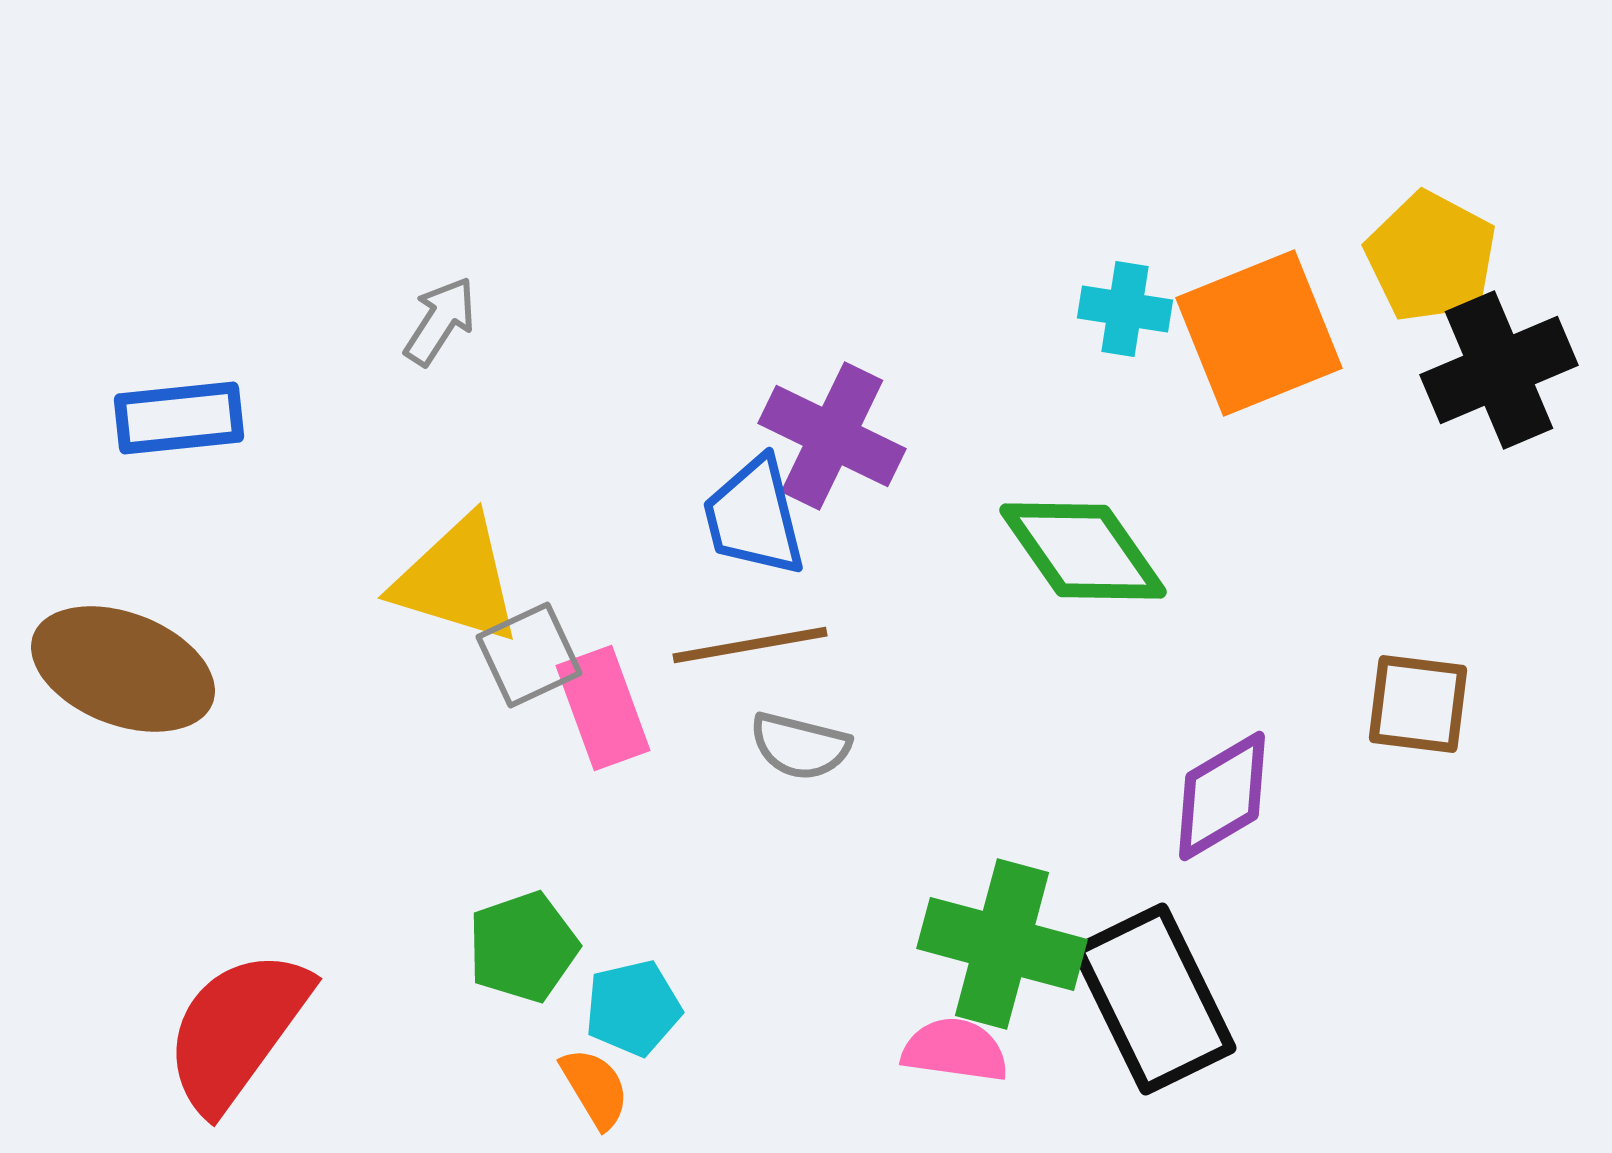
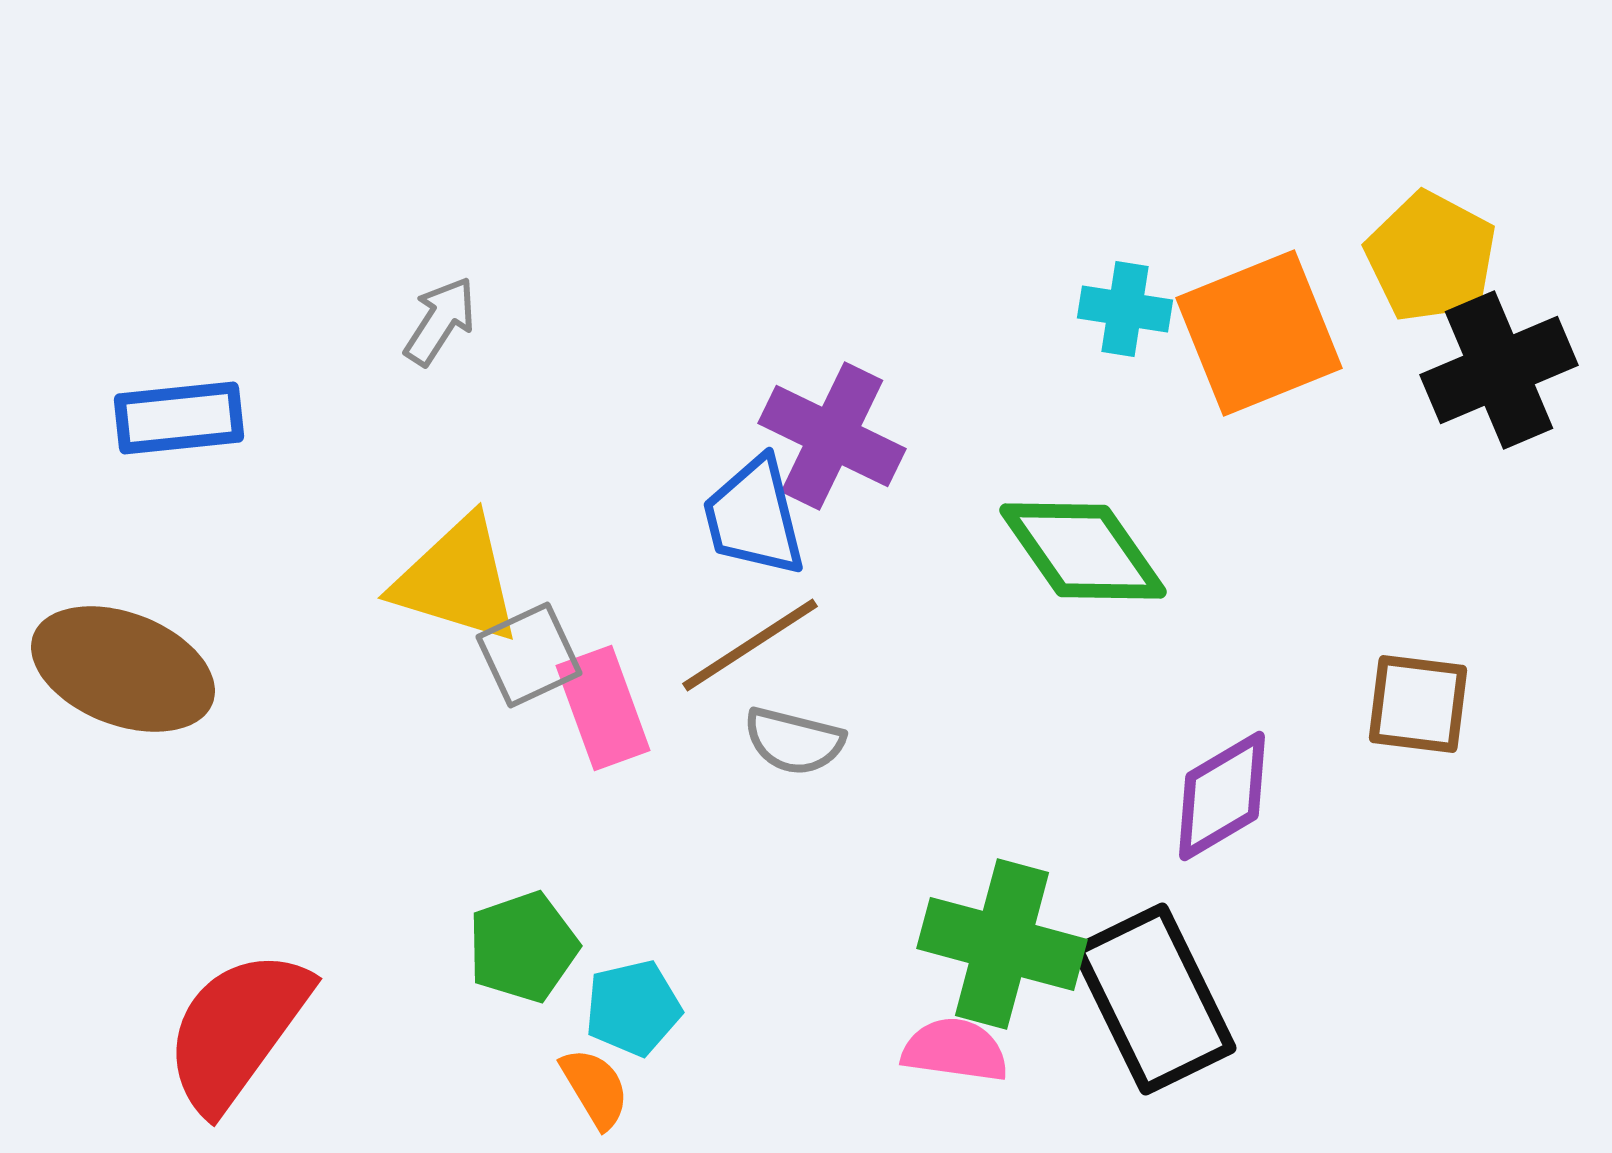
brown line: rotated 23 degrees counterclockwise
gray semicircle: moved 6 px left, 5 px up
